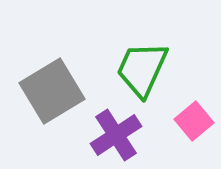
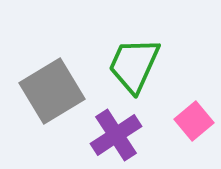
green trapezoid: moved 8 px left, 4 px up
